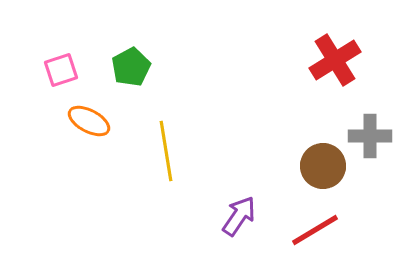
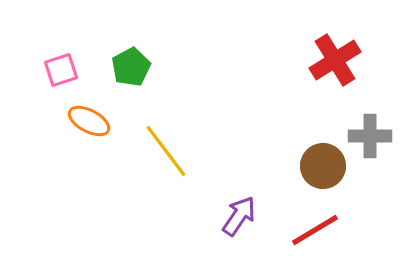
yellow line: rotated 28 degrees counterclockwise
